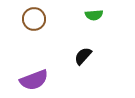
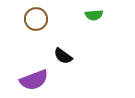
brown circle: moved 2 px right
black semicircle: moved 20 px left; rotated 96 degrees counterclockwise
